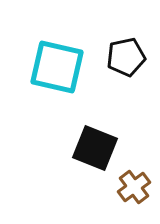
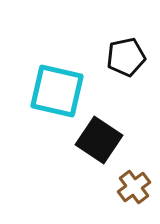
cyan square: moved 24 px down
black square: moved 4 px right, 8 px up; rotated 12 degrees clockwise
